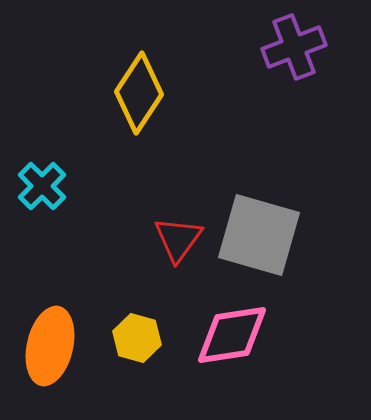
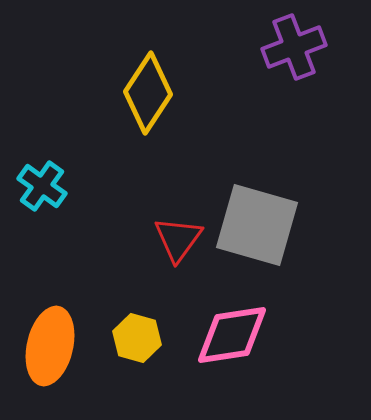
yellow diamond: moved 9 px right
cyan cross: rotated 9 degrees counterclockwise
gray square: moved 2 px left, 10 px up
